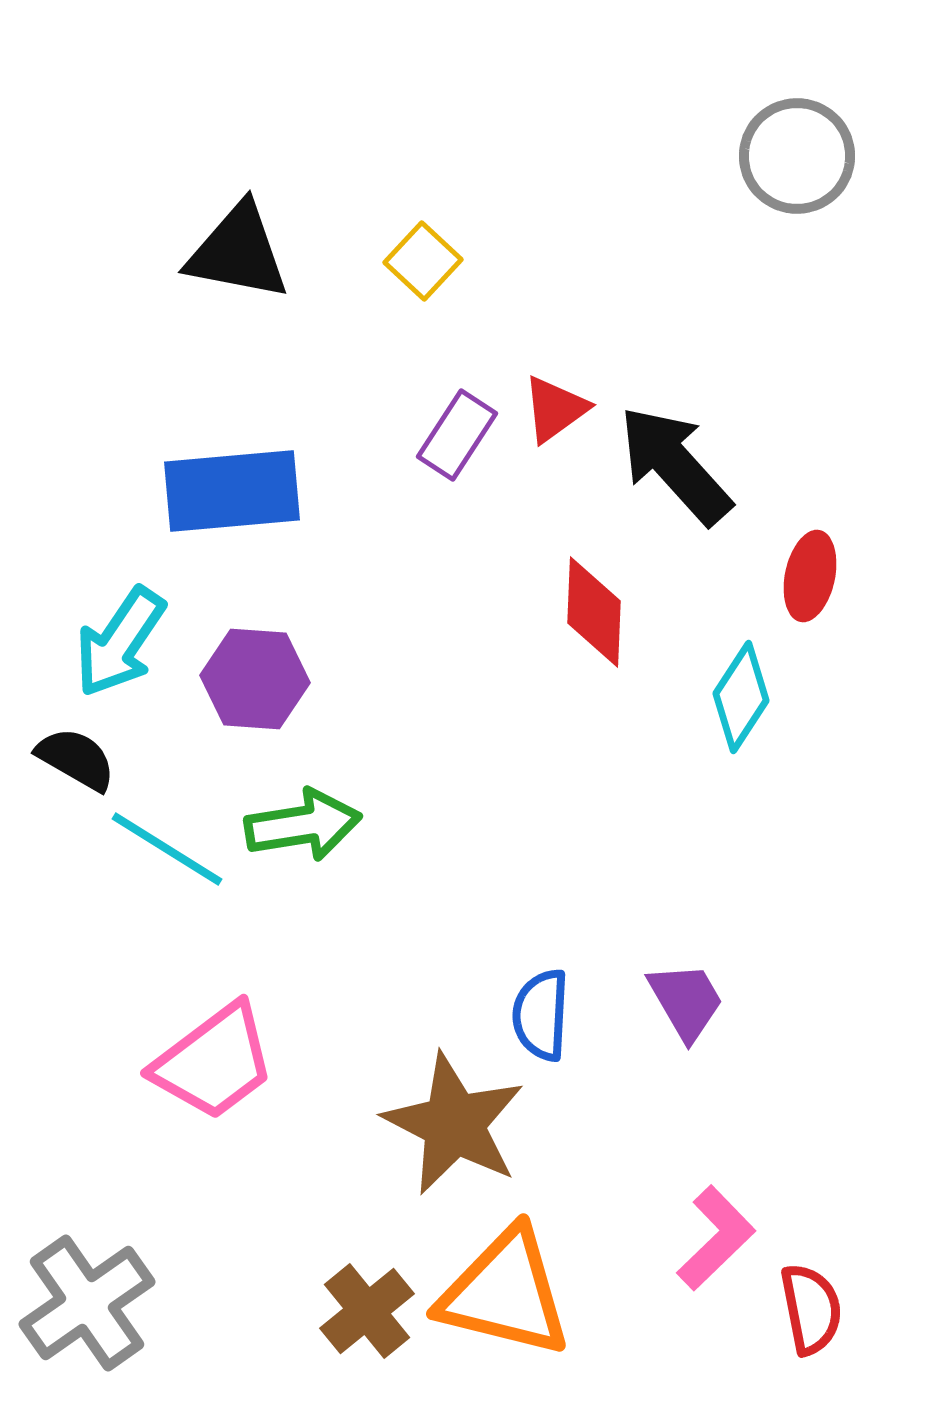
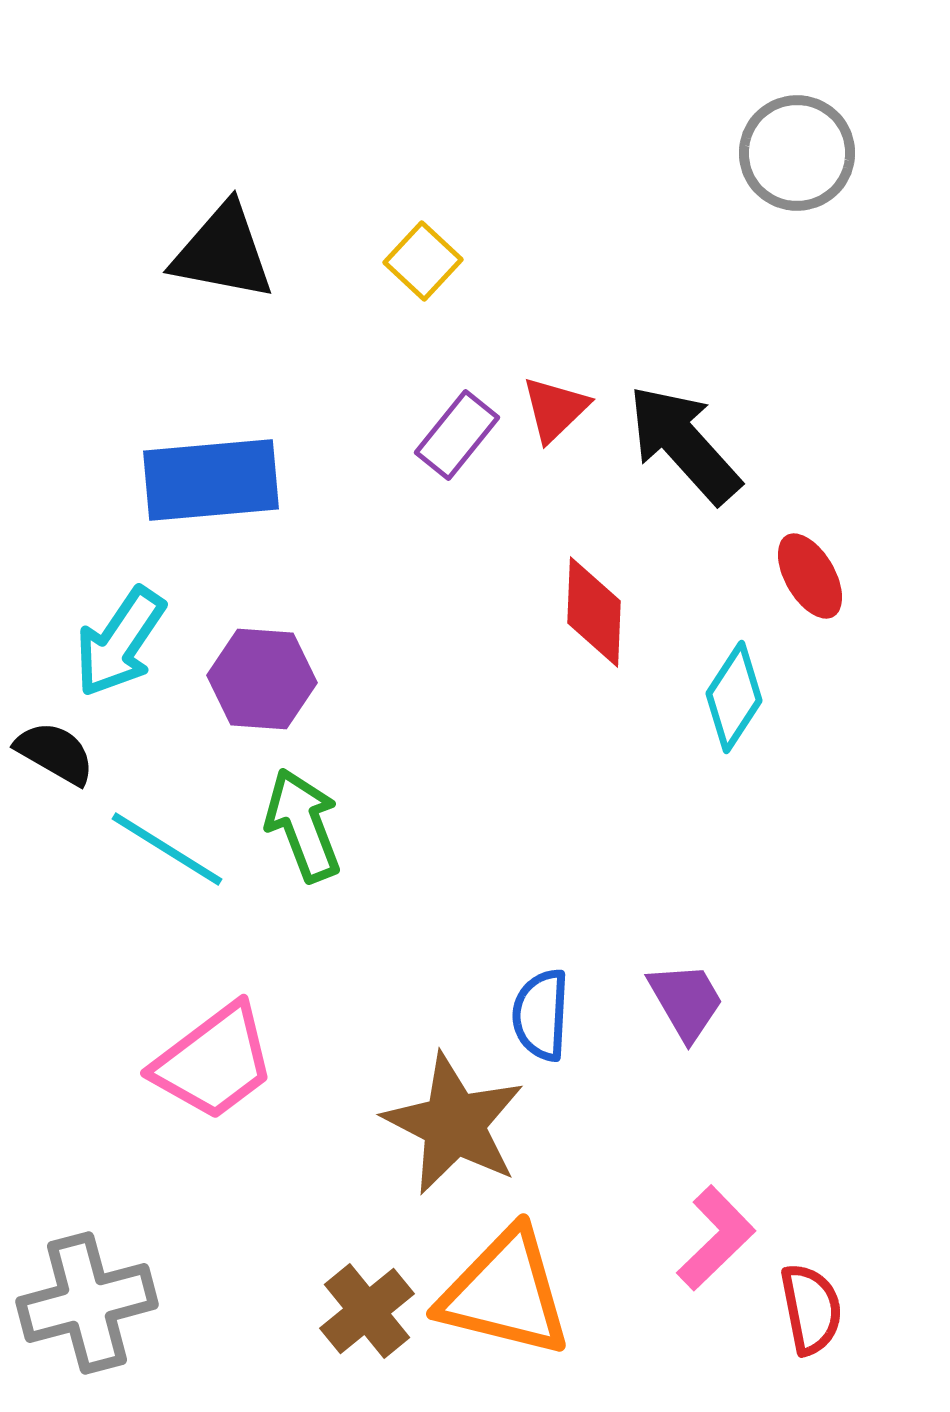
gray circle: moved 3 px up
black triangle: moved 15 px left
red triangle: rotated 8 degrees counterclockwise
purple rectangle: rotated 6 degrees clockwise
black arrow: moved 9 px right, 21 px up
blue rectangle: moved 21 px left, 11 px up
red ellipse: rotated 42 degrees counterclockwise
purple hexagon: moved 7 px right
cyan diamond: moved 7 px left
black semicircle: moved 21 px left, 6 px up
green arrow: rotated 102 degrees counterclockwise
gray cross: rotated 20 degrees clockwise
